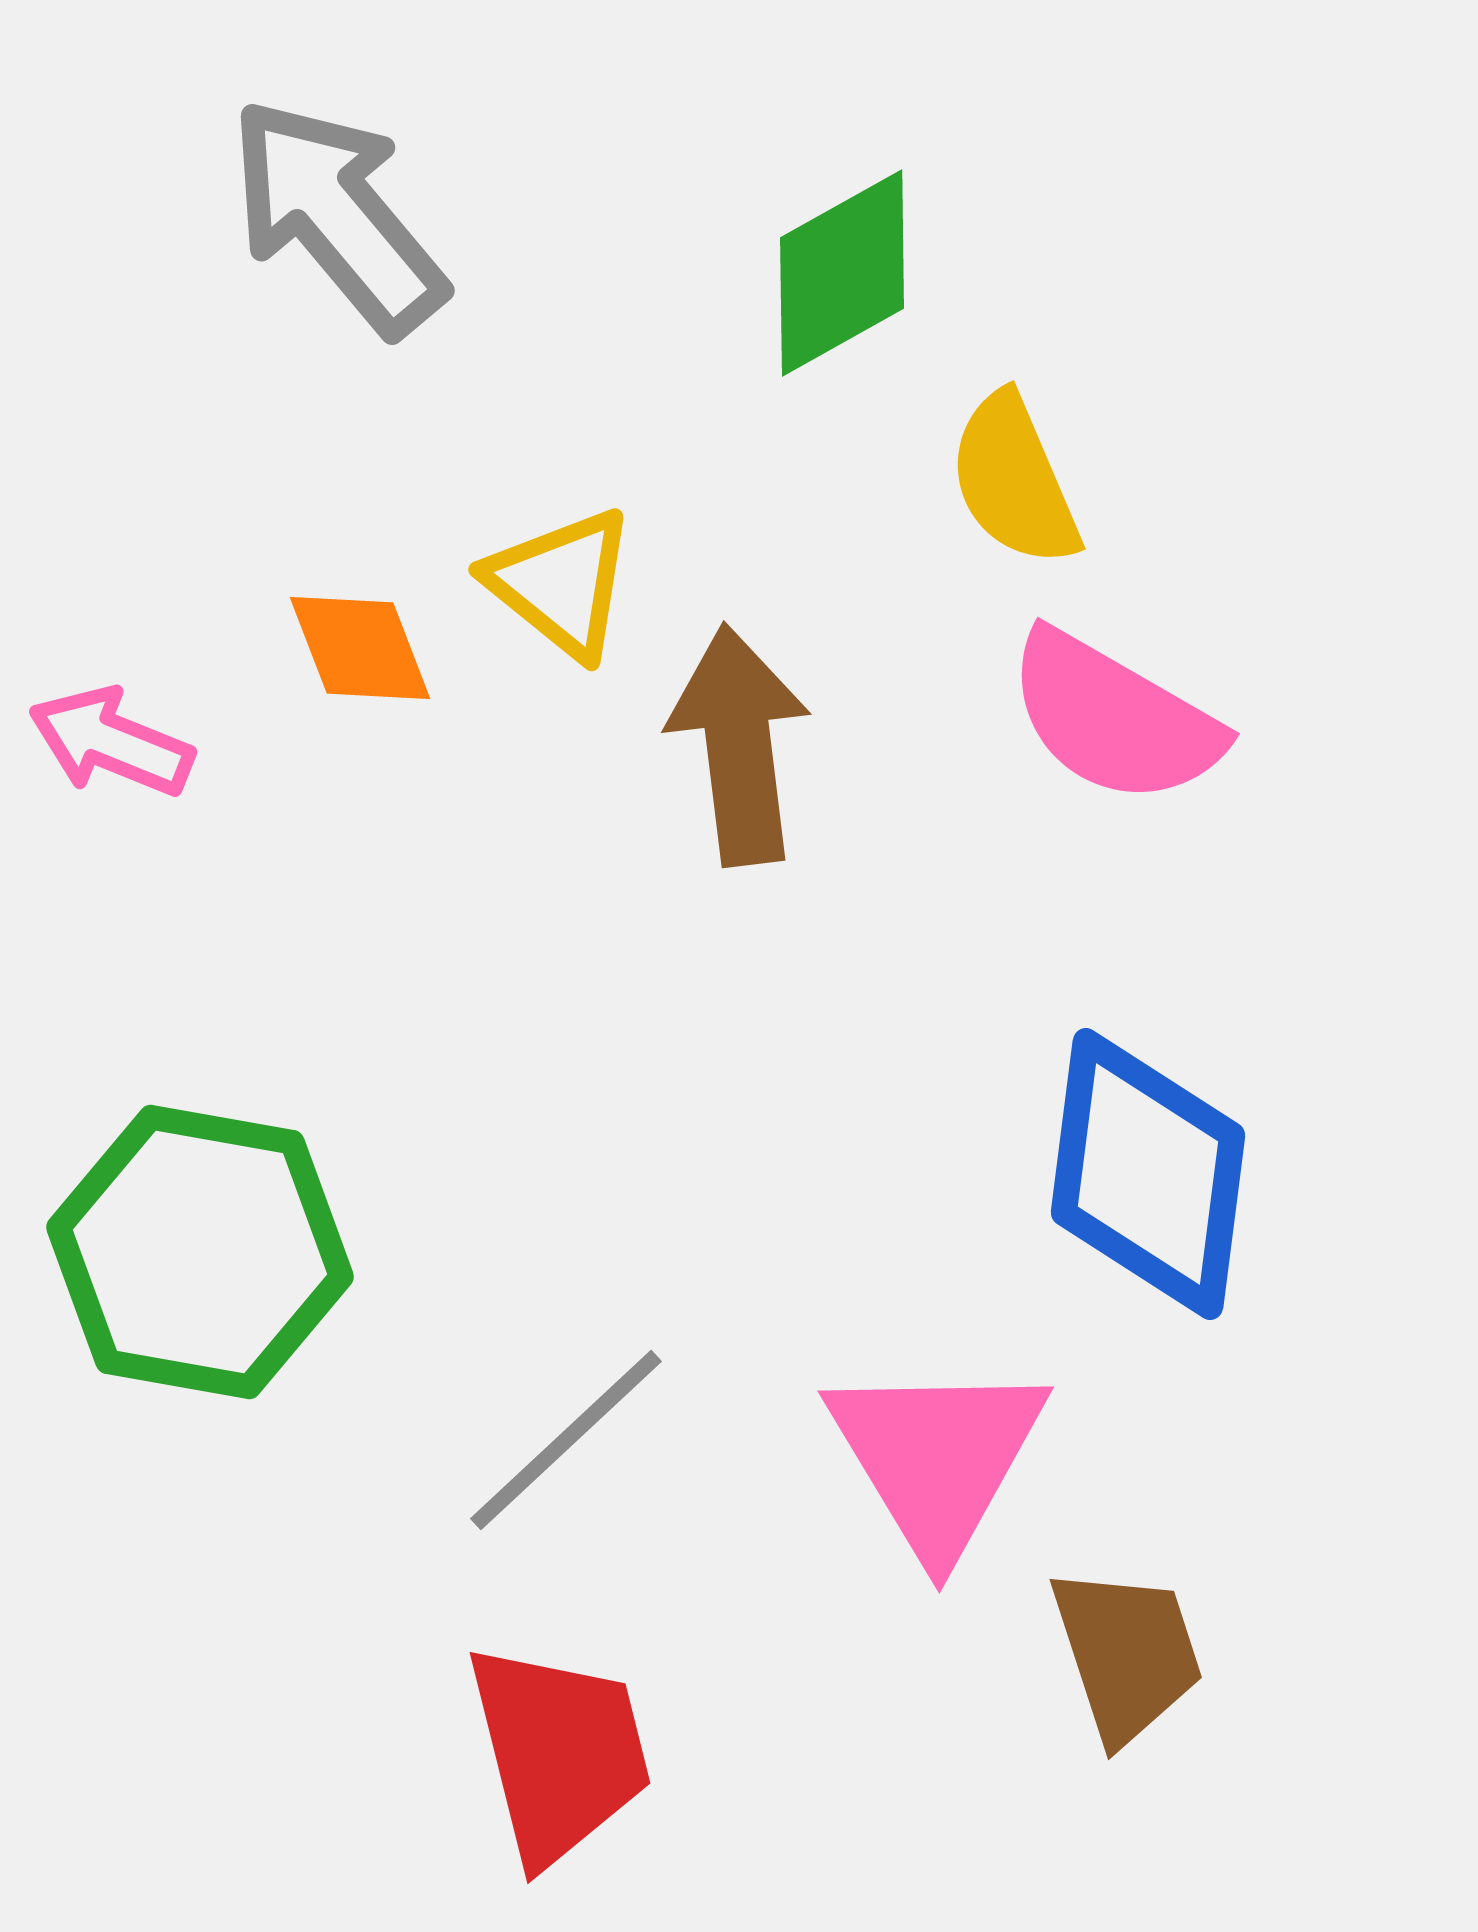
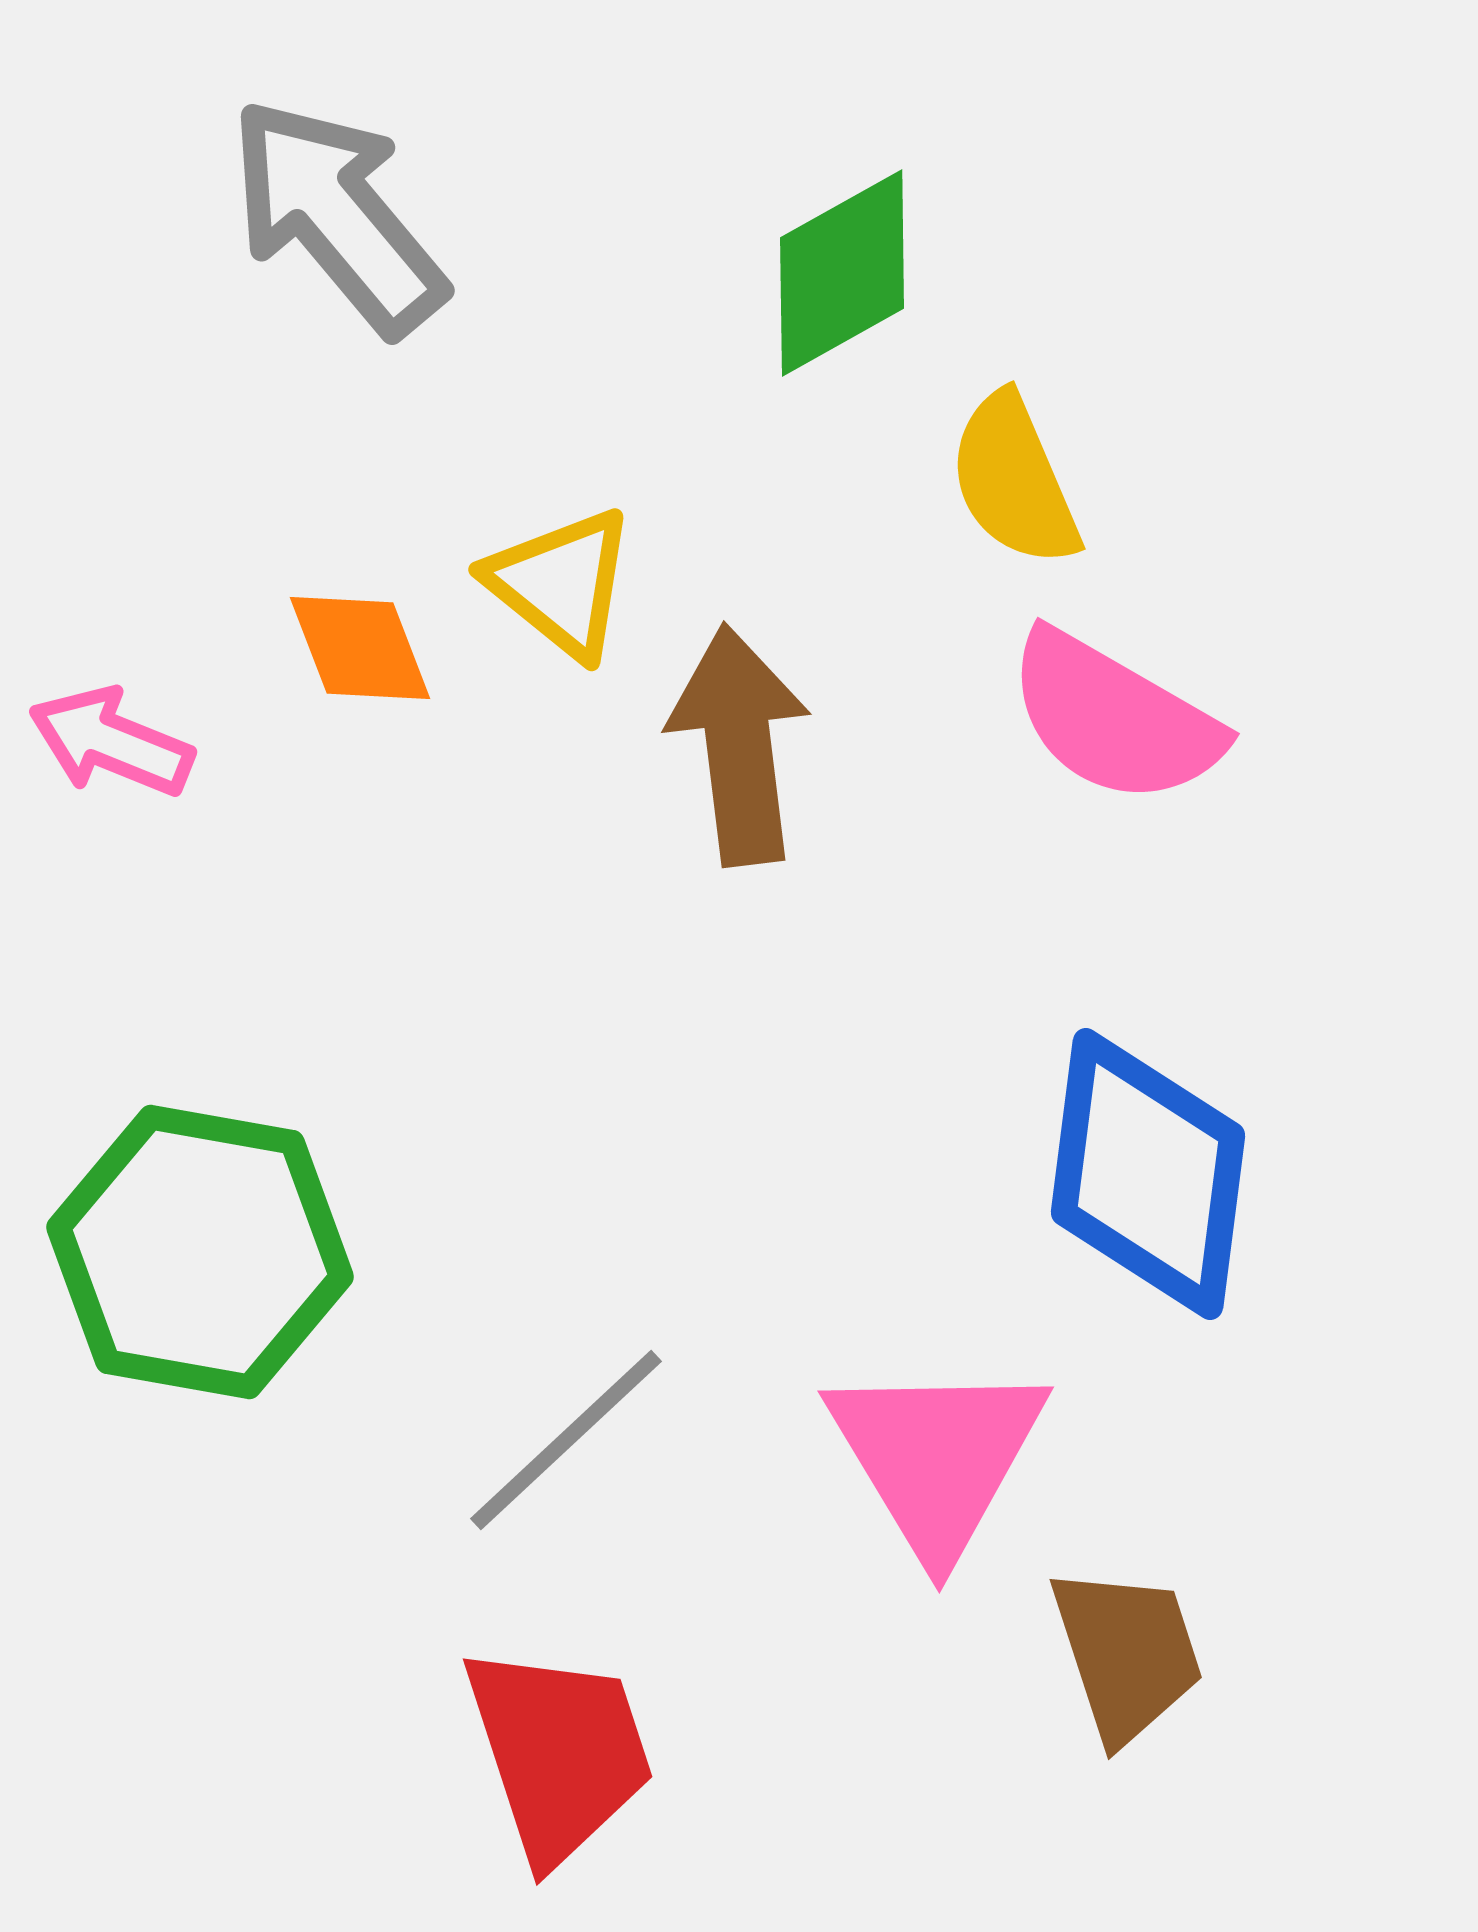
red trapezoid: rotated 4 degrees counterclockwise
